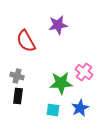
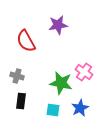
green star: rotated 15 degrees clockwise
black rectangle: moved 3 px right, 5 px down
